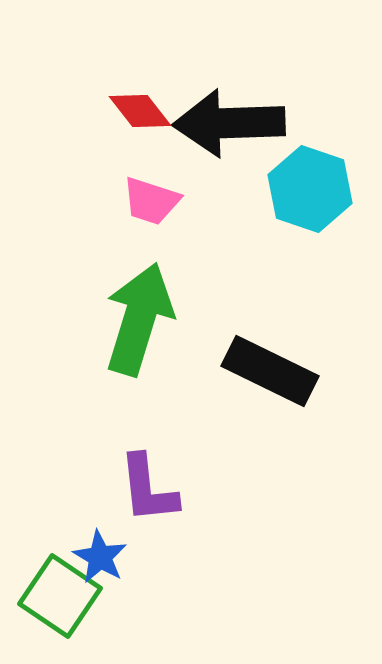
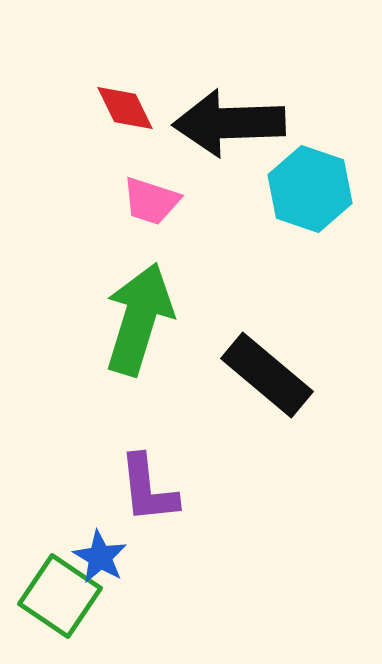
red diamond: moved 15 px left, 3 px up; rotated 12 degrees clockwise
black rectangle: moved 3 px left, 4 px down; rotated 14 degrees clockwise
